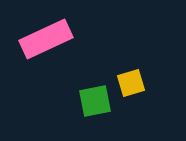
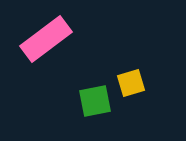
pink rectangle: rotated 12 degrees counterclockwise
